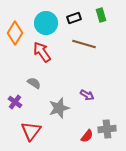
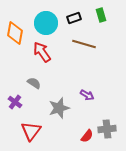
orange diamond: rotated 20 degrees counterclockwise
